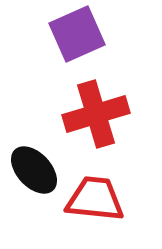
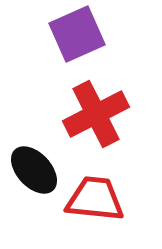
red cross: rotated 10 degrees counterclockwise
